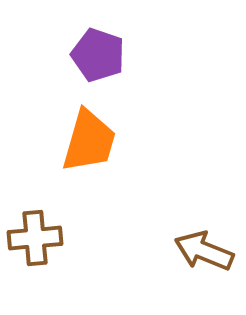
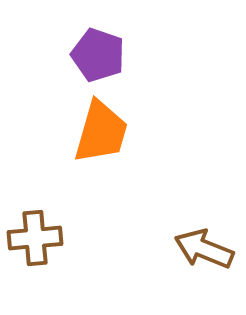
orange trapezoid: moved 12 px right, 9 px up
brown arrow: moved 2 px up
